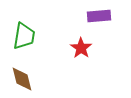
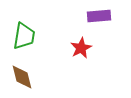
red star: rotated 10 degrees clockwise
brown diamond: moved 2 px up
